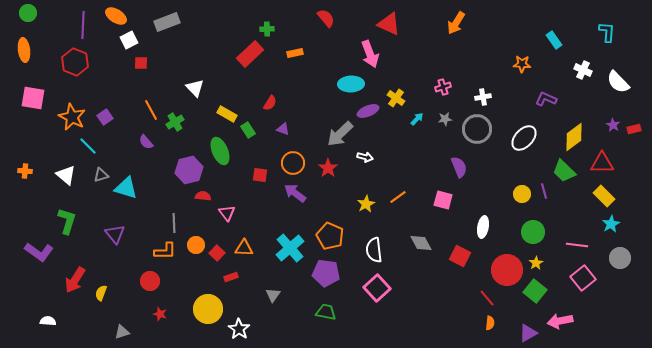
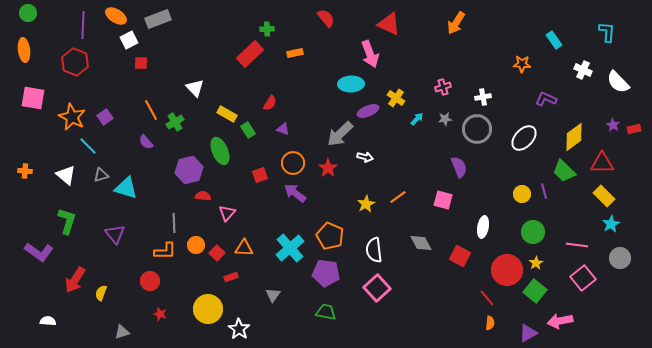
gray rectangle at (167, 22): moved 9 px left, 3 px up
red square at (260, 175): rotated 28 degrees counterclockwise
pink triangle at (227, 213): rotated 18 degrees clockwise
